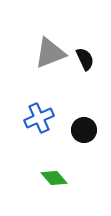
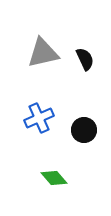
gray triangle: moved 7 px left; rotated 8 degrees clockwise
